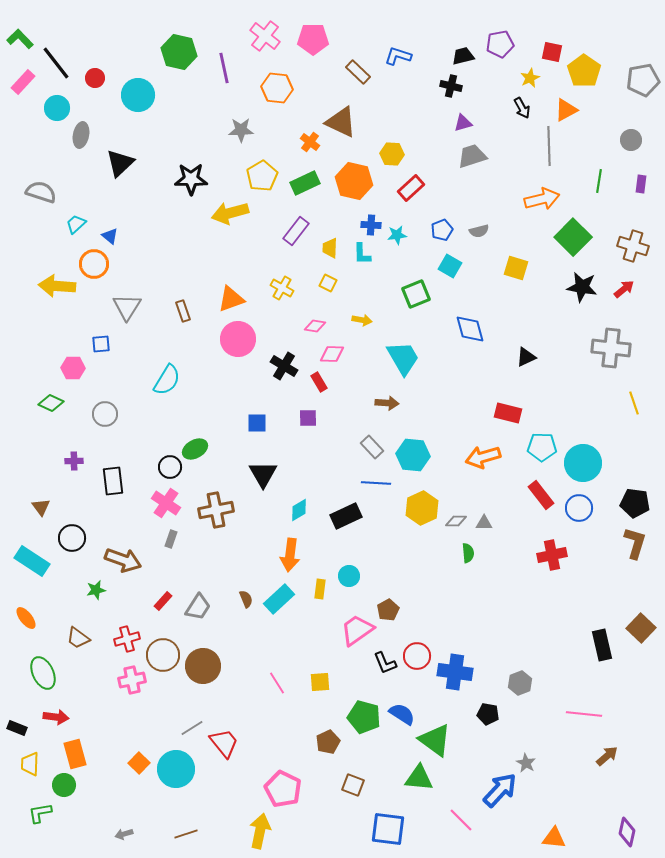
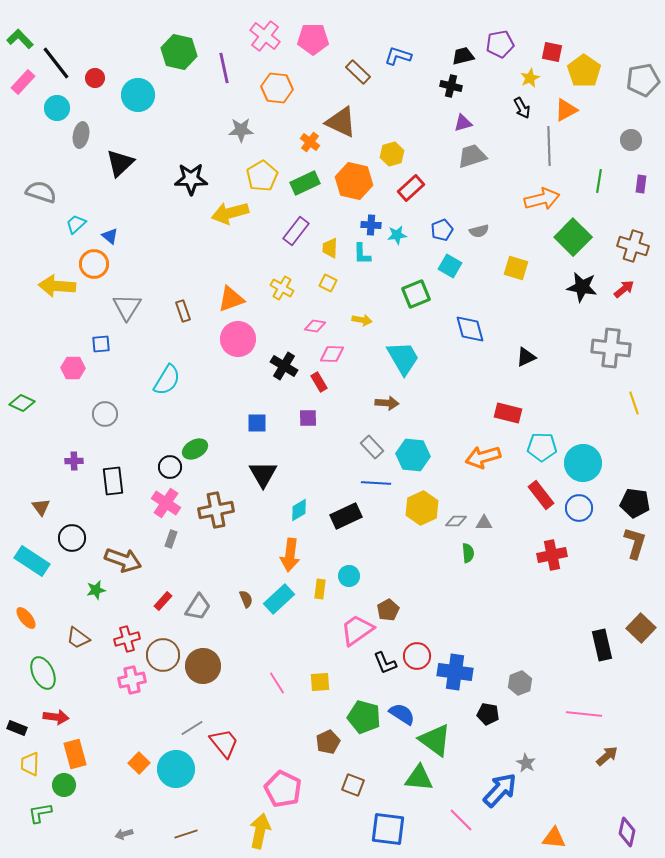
yellow hexagon at (392, 154): rotated 20 degrees counterclockwise
green diamond at (51, 403): moved 29 px left
